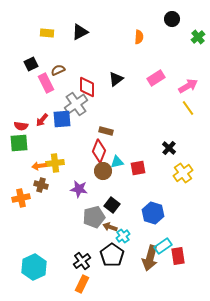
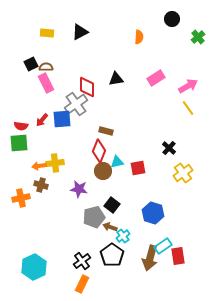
brown semicircle at (58, 70): moved 12 px left, 3 px up; rotated 24 degrees clockwise
black triangle at (116, 79): rotated 28 degrees clockwise
